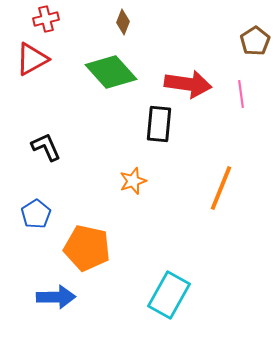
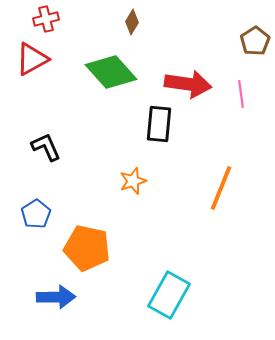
brown diamond: moved 9 px right; rotated 10 degrees clockwise
